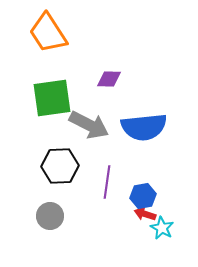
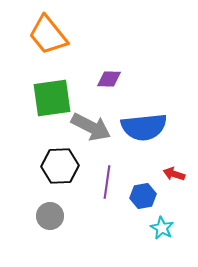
orange trapezoid: moved 2 px down; rotated 6 degrees counterclockwise
gray arrow: moved 2 px right, 2 px down
red arrow: moved 29 px right, 40 px up
